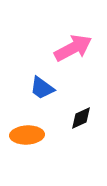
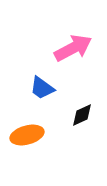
black diamond: moved 1 px right, 3 px up
orange ellipse: rotated 12 degrees counterclockwise
